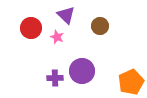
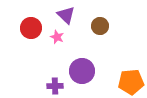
purple cross: moved 8 px down
orange pentagon: rotated 20 degrees clockwise
